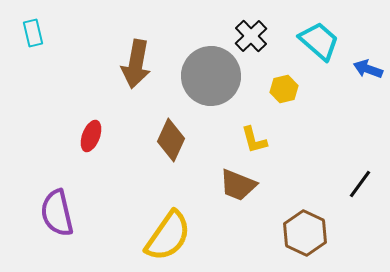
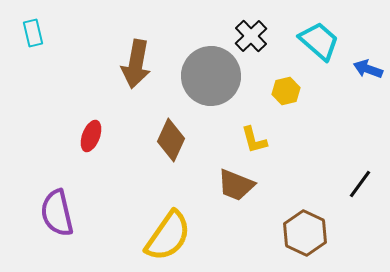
yellow hexagon: moved 2 px right, 2 px down
brown trapezoid: moved 2 px left
